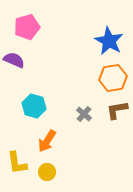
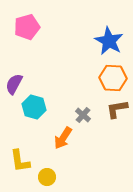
purple semicircle: moved 24 px down; rotated 85 degrees counterclockwise
orange hexagon: rotated 12 degrees clockwise
cyan hexagon: moved 1 px down
brown L-shape: moved 1 px up
gray cross: moved 1 px left, 1 px down
orange arrow: moved 16 px right, 3 px up
yellow L-shape: moved 3 px right, 2 px up
yellow circle: moved 5 px down
